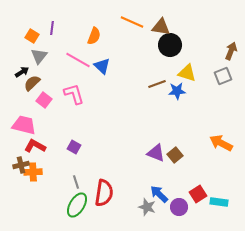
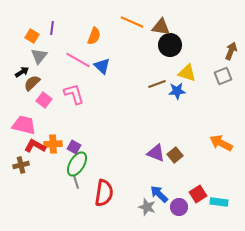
orange cross: moved 20 px right, 28 px up
green ellipse: moved 41 px up
